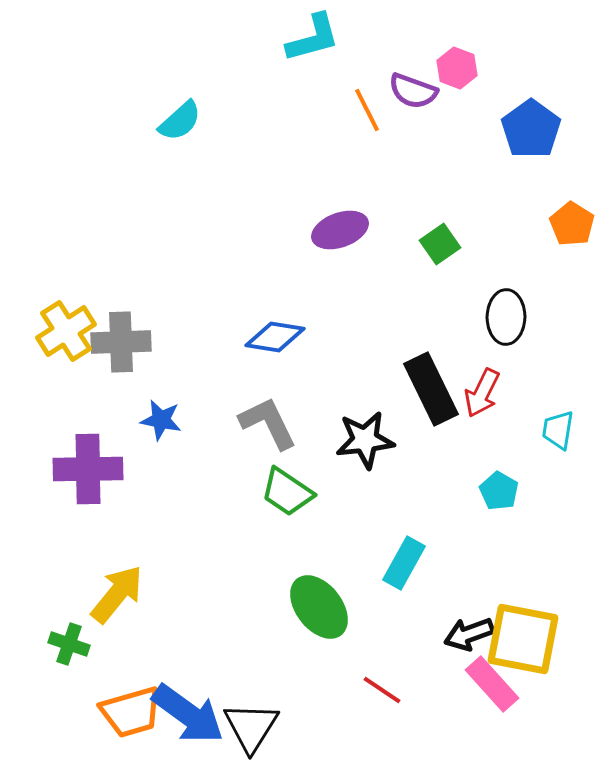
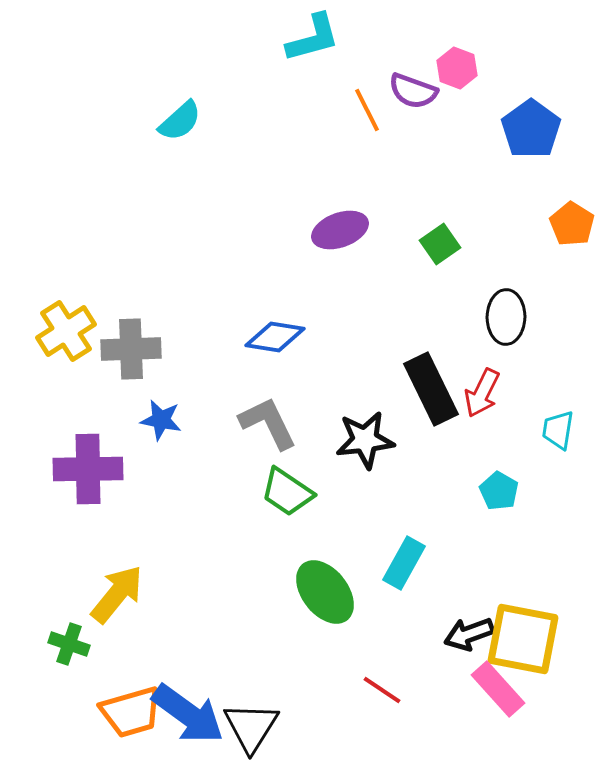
gray cross: moved 10 px right, 7 px down
green ellipse: moved 6 px right, 15 px up
pink rectangle: moved 6 px right, 5 px down
